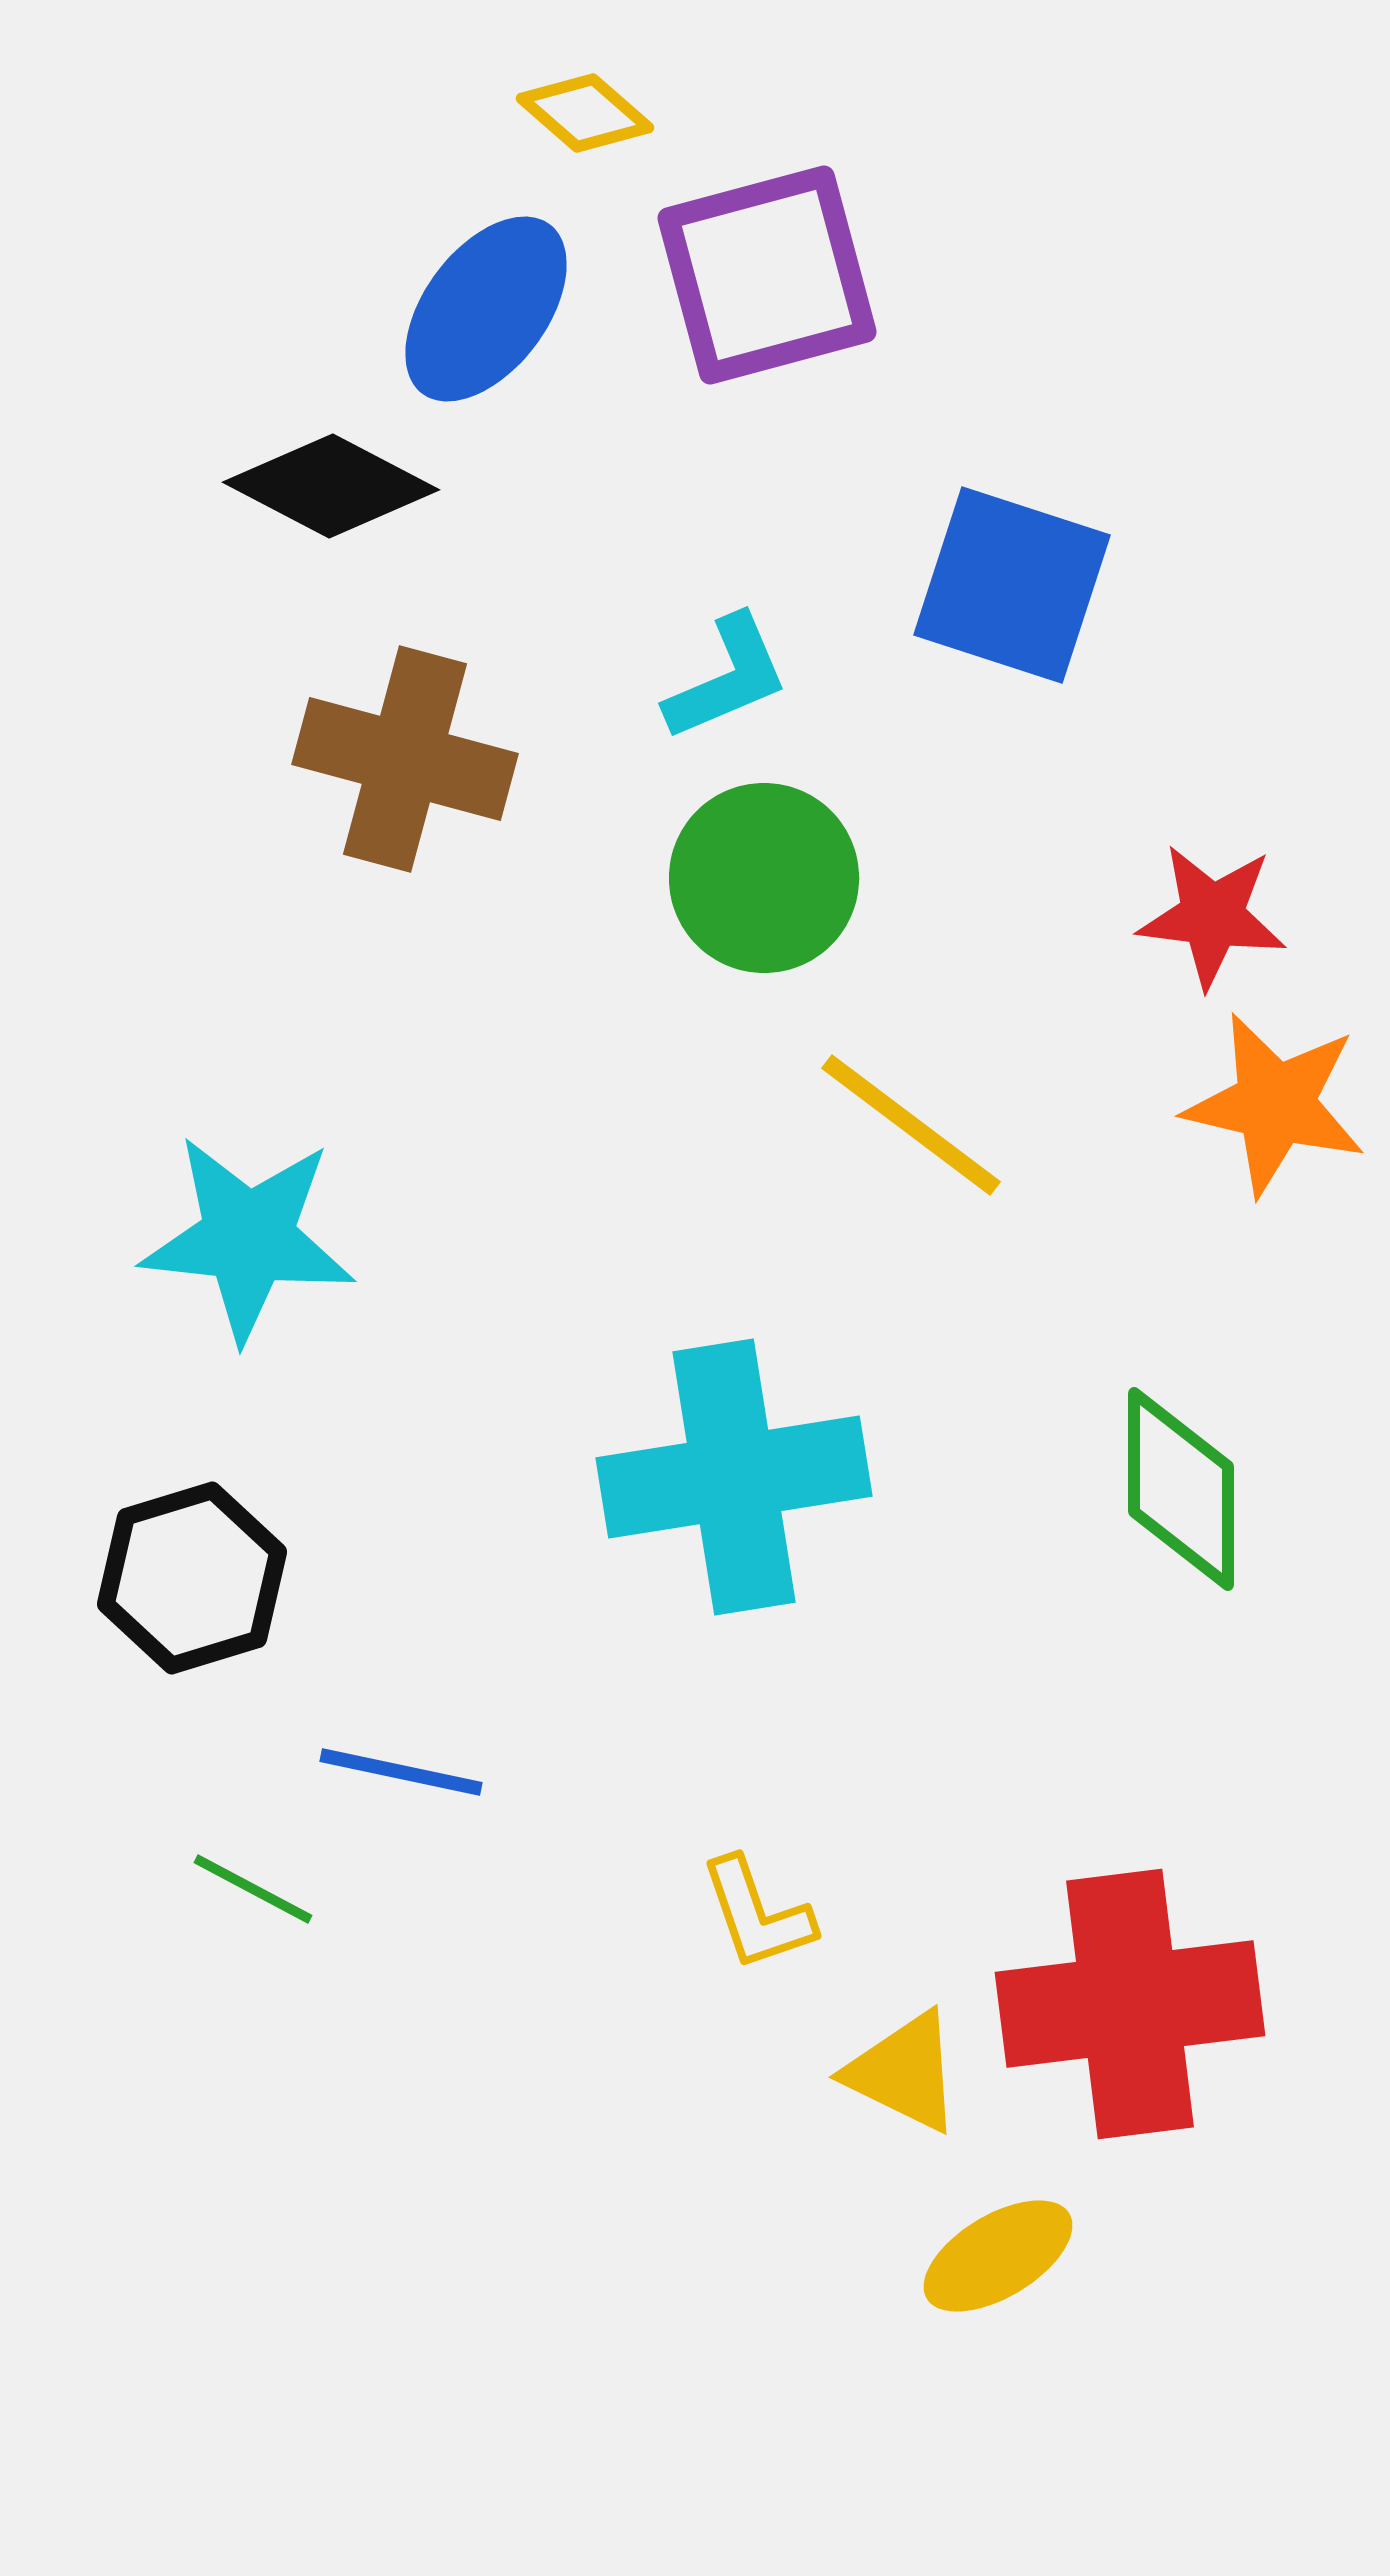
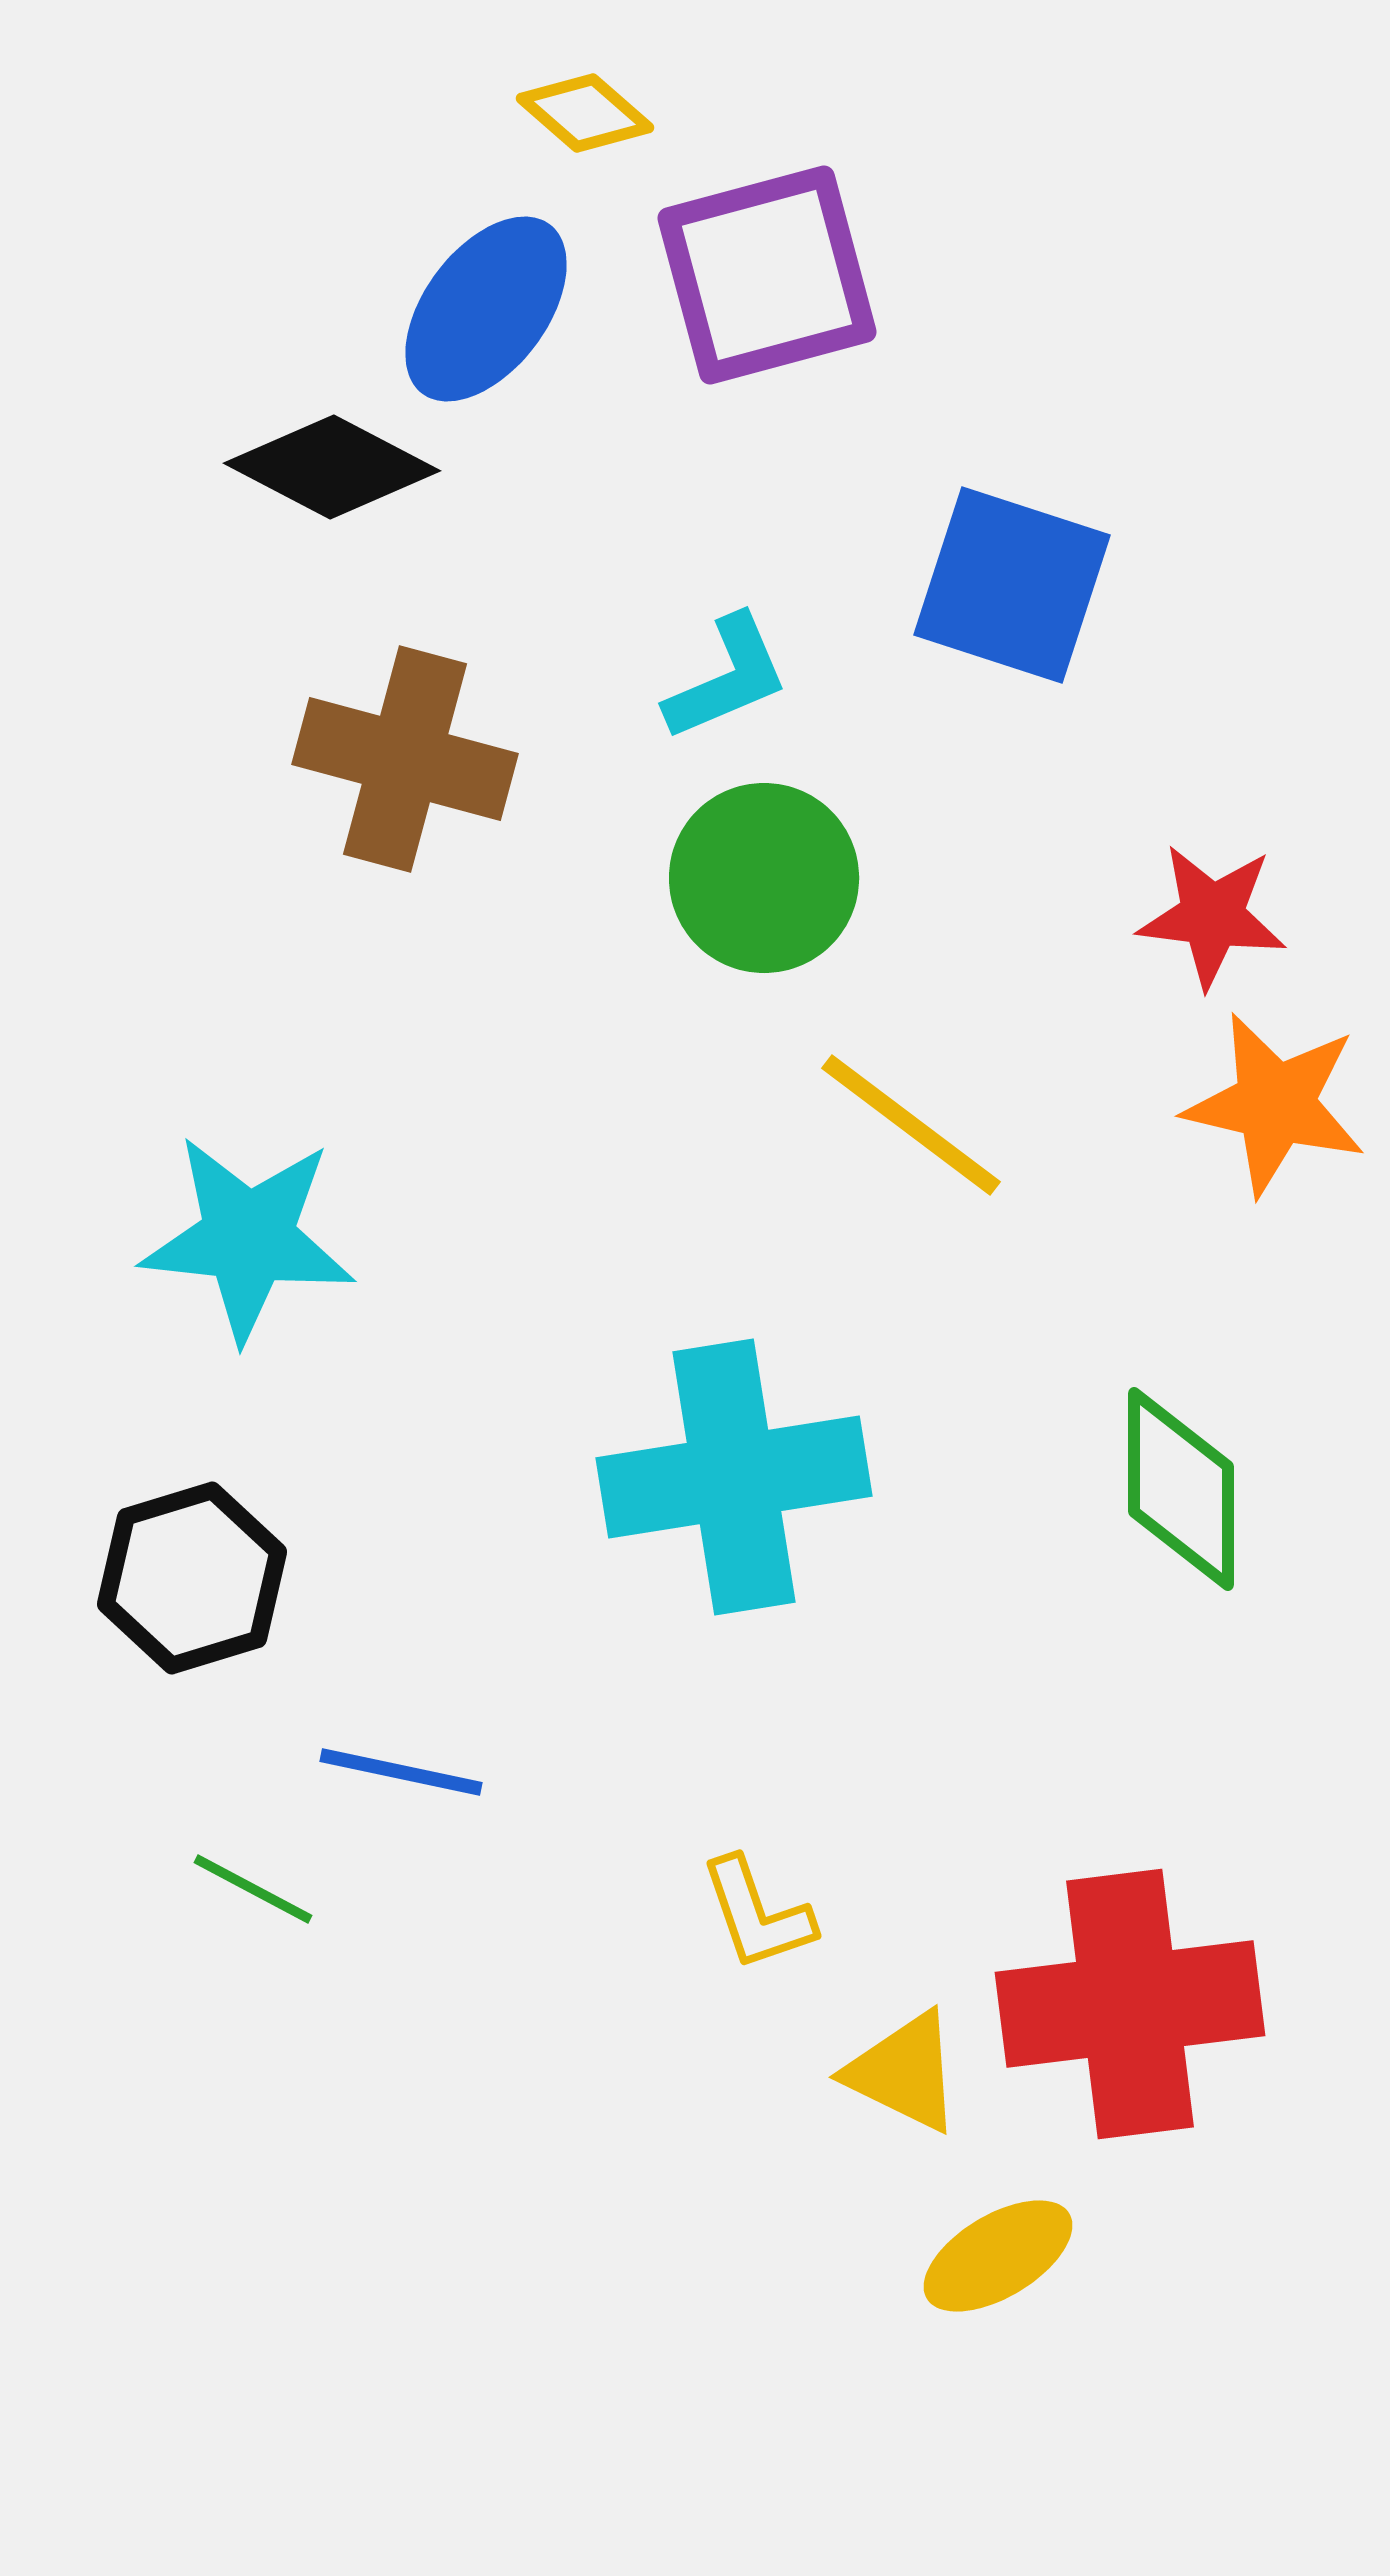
black diamond: moved 1 px right, 19 px up
